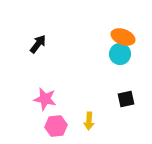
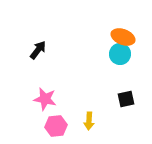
black arrow: moved 6 px down
